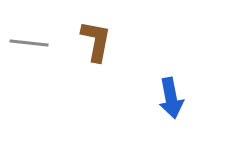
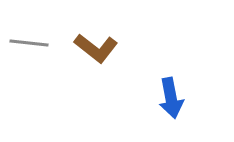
brown L-shape: moved 7 px down; rotated 117 degrees clockwise
